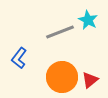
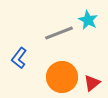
gray line: moved 1 px left, 1 px down
red triangle: moved 2 px right, 3 px down
